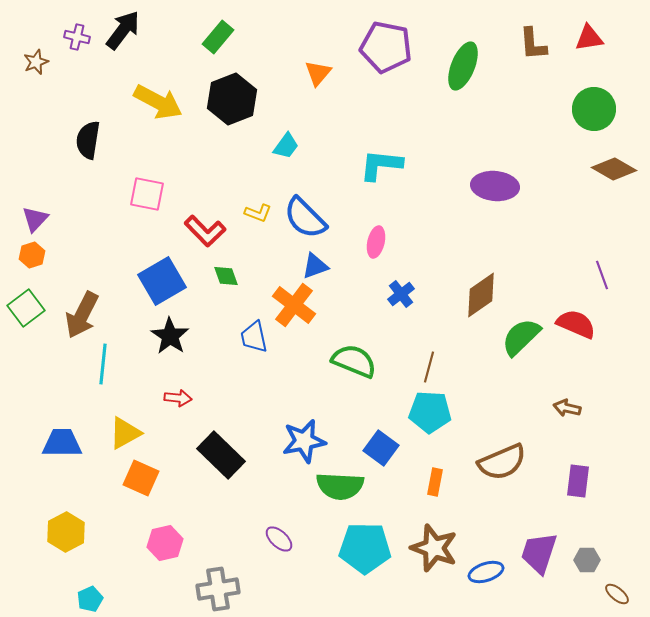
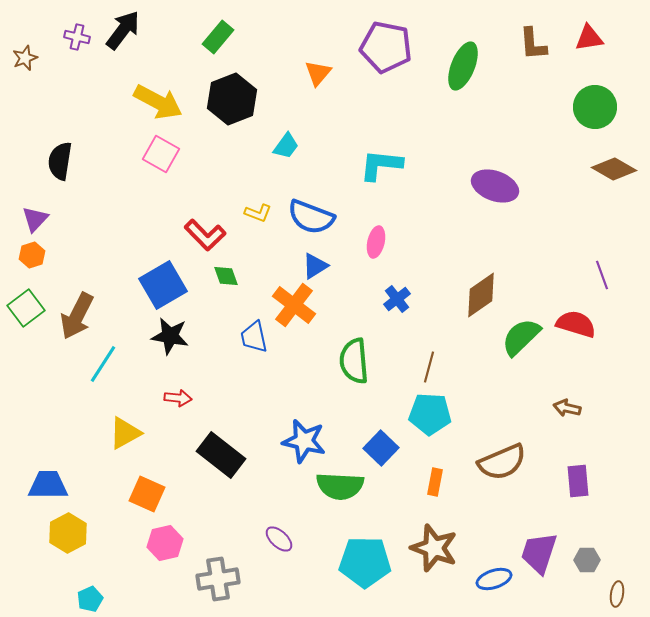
brown star at (36, 62): moved 11 px left, 4 px up
green circle at (594, 109): moved 1 px right, 2 px up
black semicircle at (88, 140): moved 28 px left, 21 px down
purple ellipse at (495, 186): rotated 15 degrees clockwise
pink square at (147, 194): moved 14 px right, 40 px up; rotated 18 degrees clockwise
blue semicircle at (305, 218): moved 6 px right, 1 px up; rotated 24 degrees counterclockwise
red L-shape at (205, 231): moved 4 px down
blue triangle at (315, 266): rotated 12 degrees counterclockwise
blue square at (162, 281): moved 1 px right, 4 px down
blue cross at (401, 294): moved 4 px left, 5 px down
brown arrow at (82, 315): moved 5 px left, 1 px down
red semicircle at (576, 324): rotated 6 degrees counterclockwise
black star at (170, 336): rotated 24 degrees counterclockwise
green semicircle at (354, 361): rotated 117 degrees counterclockwise
cyan line at (103, 364): rotated 27 degrees clockwise
cyan pentagon at (430, 412): moved 2 px down
blue star at (304, 441): rotated 24 degrees clockwise
blue trapezoid at (62, 443): moved 14 px left, 42 px down
blue square at (381, 448): rotated 8 degrees clockwise
black rectangle at (221, 455): rotated 6 degrees counterclockwise
orange square at (141, 478): moved 6 px right, 16 px down
purple rectangle at (578, 481): rotated 12 degrees counterclockwise
yellow hexagon at (66, 532): moved 2 px right, 1 px down
cyan pentagon at (365, 548): moved 14 px down
blue ellipse at (486, 572): moved 8 px right, 7 px down
gray cross at (218, 589): moved 10 px up
brown ellipse at (617, 594): rotated 60 degrees clockwise
